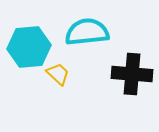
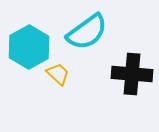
cyan semicircle: rotated 150 degrees clockwise
cyan hexagon: rotated 24 degrees counterclockwise
